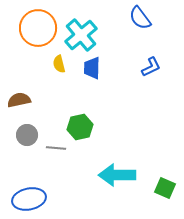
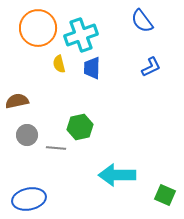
blue semicircle: moved 2 px right, 3 px down
cyan cross: rotated 20 degrees clockwise
brown semicircle: moved 2 px left, 1 px down
green square: moved 7 px down
